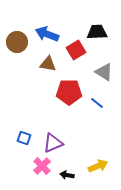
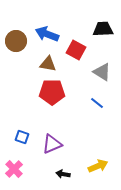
black trapezoid: moved 6 px right, 3 px up
brown circle: moved 1 px left, 1 px up
red square: rotated 30 degrees counterclockwise
gray triangle: moved 2 px left
red pentagon: moved 17 px left
blue square: moved 2 px left, 1 px up
purple triangle: moved 1 px left, 1 px down
pink cross: moved 28 px left, 3 px down
black arrow: moved 4 px left, 1 px up
